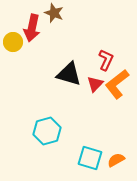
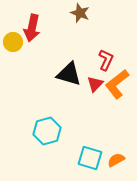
brown star: moved 26 px right
